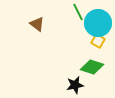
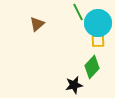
brown triangle: rotated 42 degrees clockwise
yellow square: rotated 32 degrees counterclockwise
green diamond: rotated 65 degrees counterclockwise
black star: moved 1 px left
